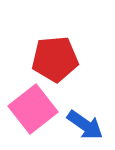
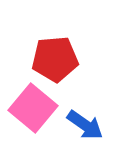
pink square: moved 1 px up; rotated 12 degrees counterclockwise
